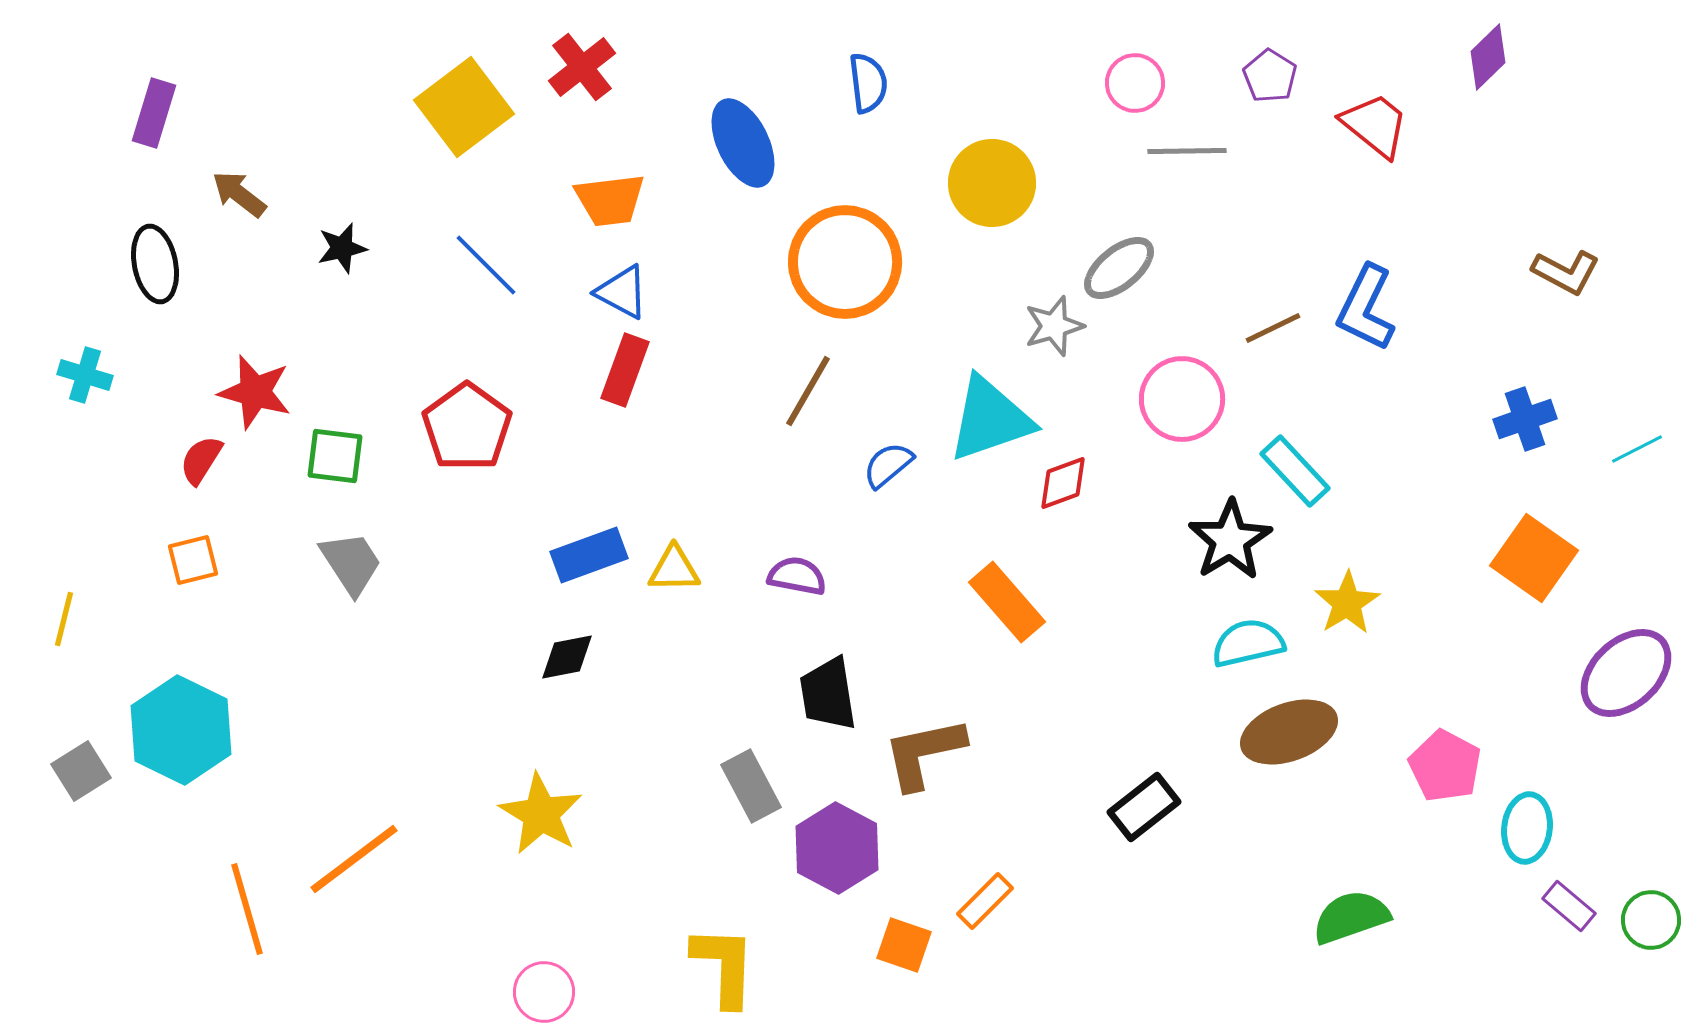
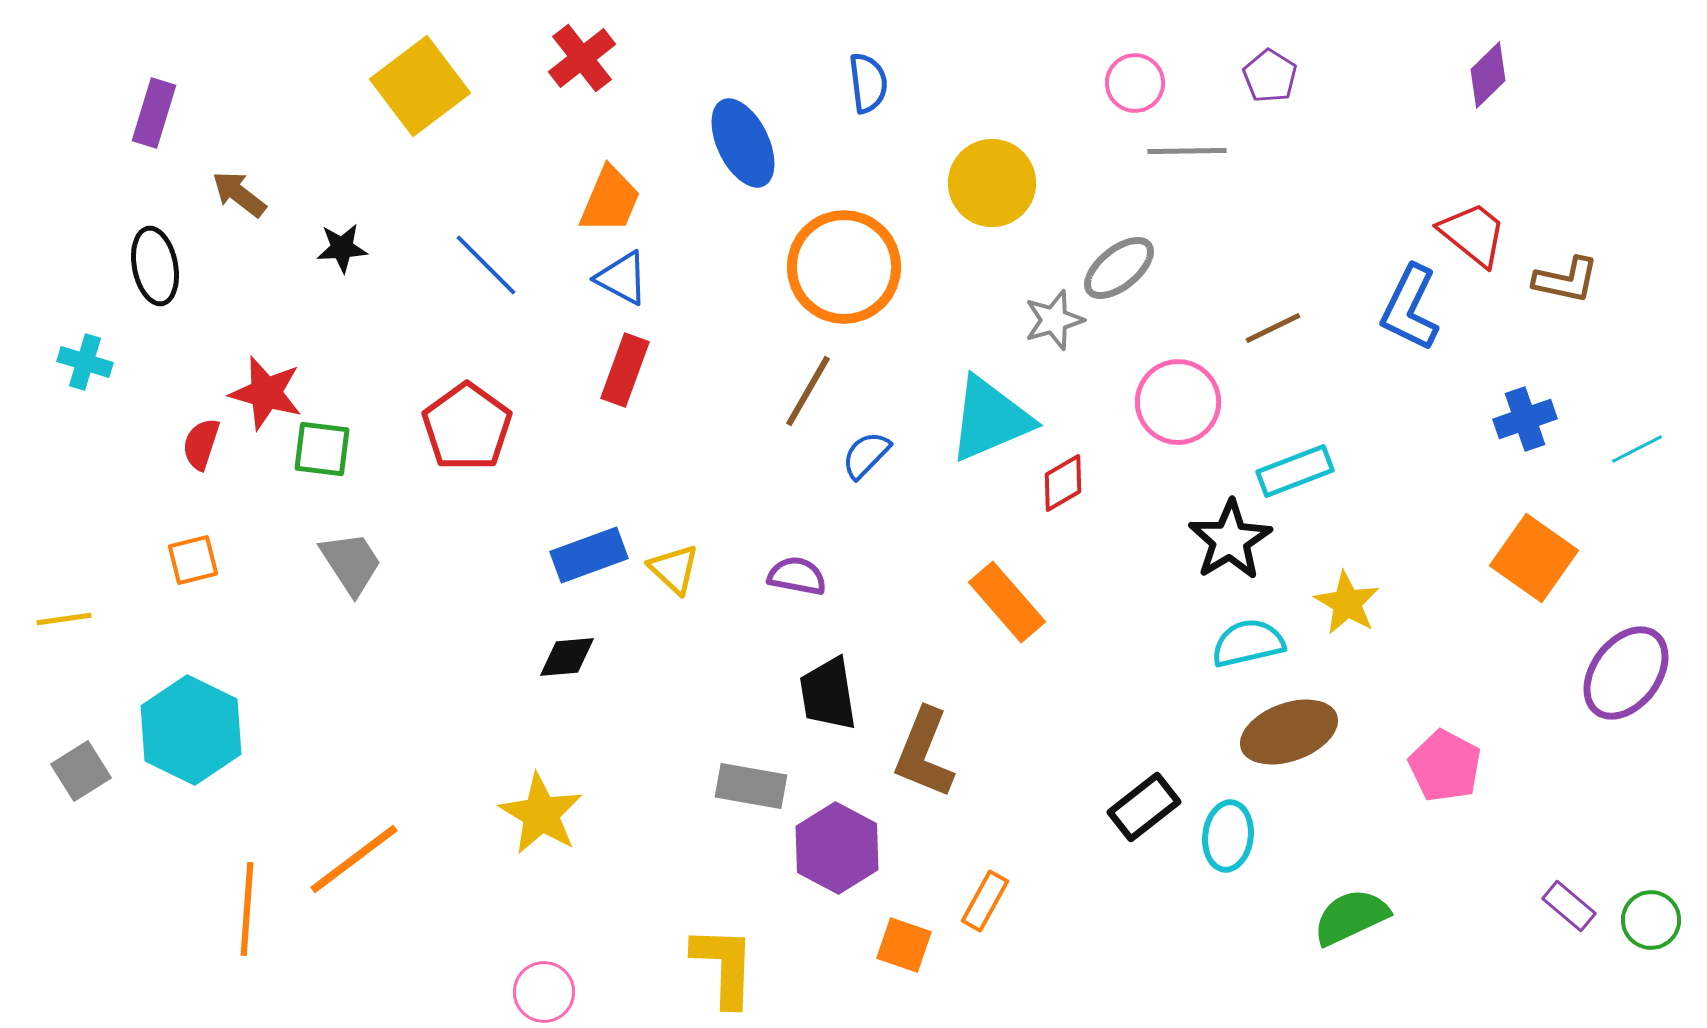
purple diamond at (1488, 57): moved 18 px down
red cross at (582, 67): moved 9 px up
yellow square at (464, 107): moved 44 px left, 21 px up
red trapezoid at (1375, 125): moved 98 px right, 109 px down
orange trapezoid at (610, 200): rotated 60 degrees counterclockwise
black star at (342, 248): rotated 9 degrees clockwise
orange circle at (845, 262): moved 1 px left, 5 px down
black ellipse at (155, 264): moved 2 px down
brown L-shape at (1566, 272): moved 8 px down; rotated 16 degrees counterclockwise
blue triangle at (622, 292): moved 14 px up
blue L-shape at (1366, 308): moved 44 px right
gray star at (1054, 326): moved 6 px up
cyan cross at (85, 375): moved 13 px up
red star at (255, 392): moved 11 px right, 1 px down
pink circle at (1182, 399): moved 4 px left, 3 px down
cyan triangle at (990, 419): rotated 4 degrees counterclockwise
green square at (335, 456): moved 13 px left, 7 px up
red semicircle at (201, 460): moved 16 px up; rotated 14 degrees counterclockwise
blue semicircle at (888, 465): moved 22 px left, 10 px up; rotated 6 degrees counterclockwise
cyan rectangle at (1295, 471): rotated 68 degrees counterclockwise
red diamond at (1063, 483): rotated 10 degrees counterclockwise
yellow triangle at (674, 569): rotated 44 degrees clockwise
yellow star at (1347, 603): rotated 10 degrees counterclockwise
yellow line at (64, 619): rotated 68 degrees clockwise
black diamond at (567, 657): rotated 6 degrees clockwise
purple ellipse at (1626, 673): rotated 10 degrees counterclockwise
cyan hexagon at (181, 730): moved 10 px right
brown L-shape at (924, 753): rotated 56 degrees counterclockwise
gray rectangle at (751, 786): rotated 52 degrees counterclockwise
cyan ellipse at (1527, 828): moved 299 px left, 8 px down
orange rectangle at (985, 901): rotated 16 degrees counterclockwise
orange line at (247, 909): rotated 20 degrees clockwise
green semicircle at (1351, 917): rotated 6 degrees counterclockwise
